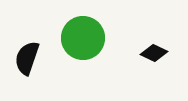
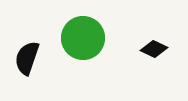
black diamond: moved 4 px up
